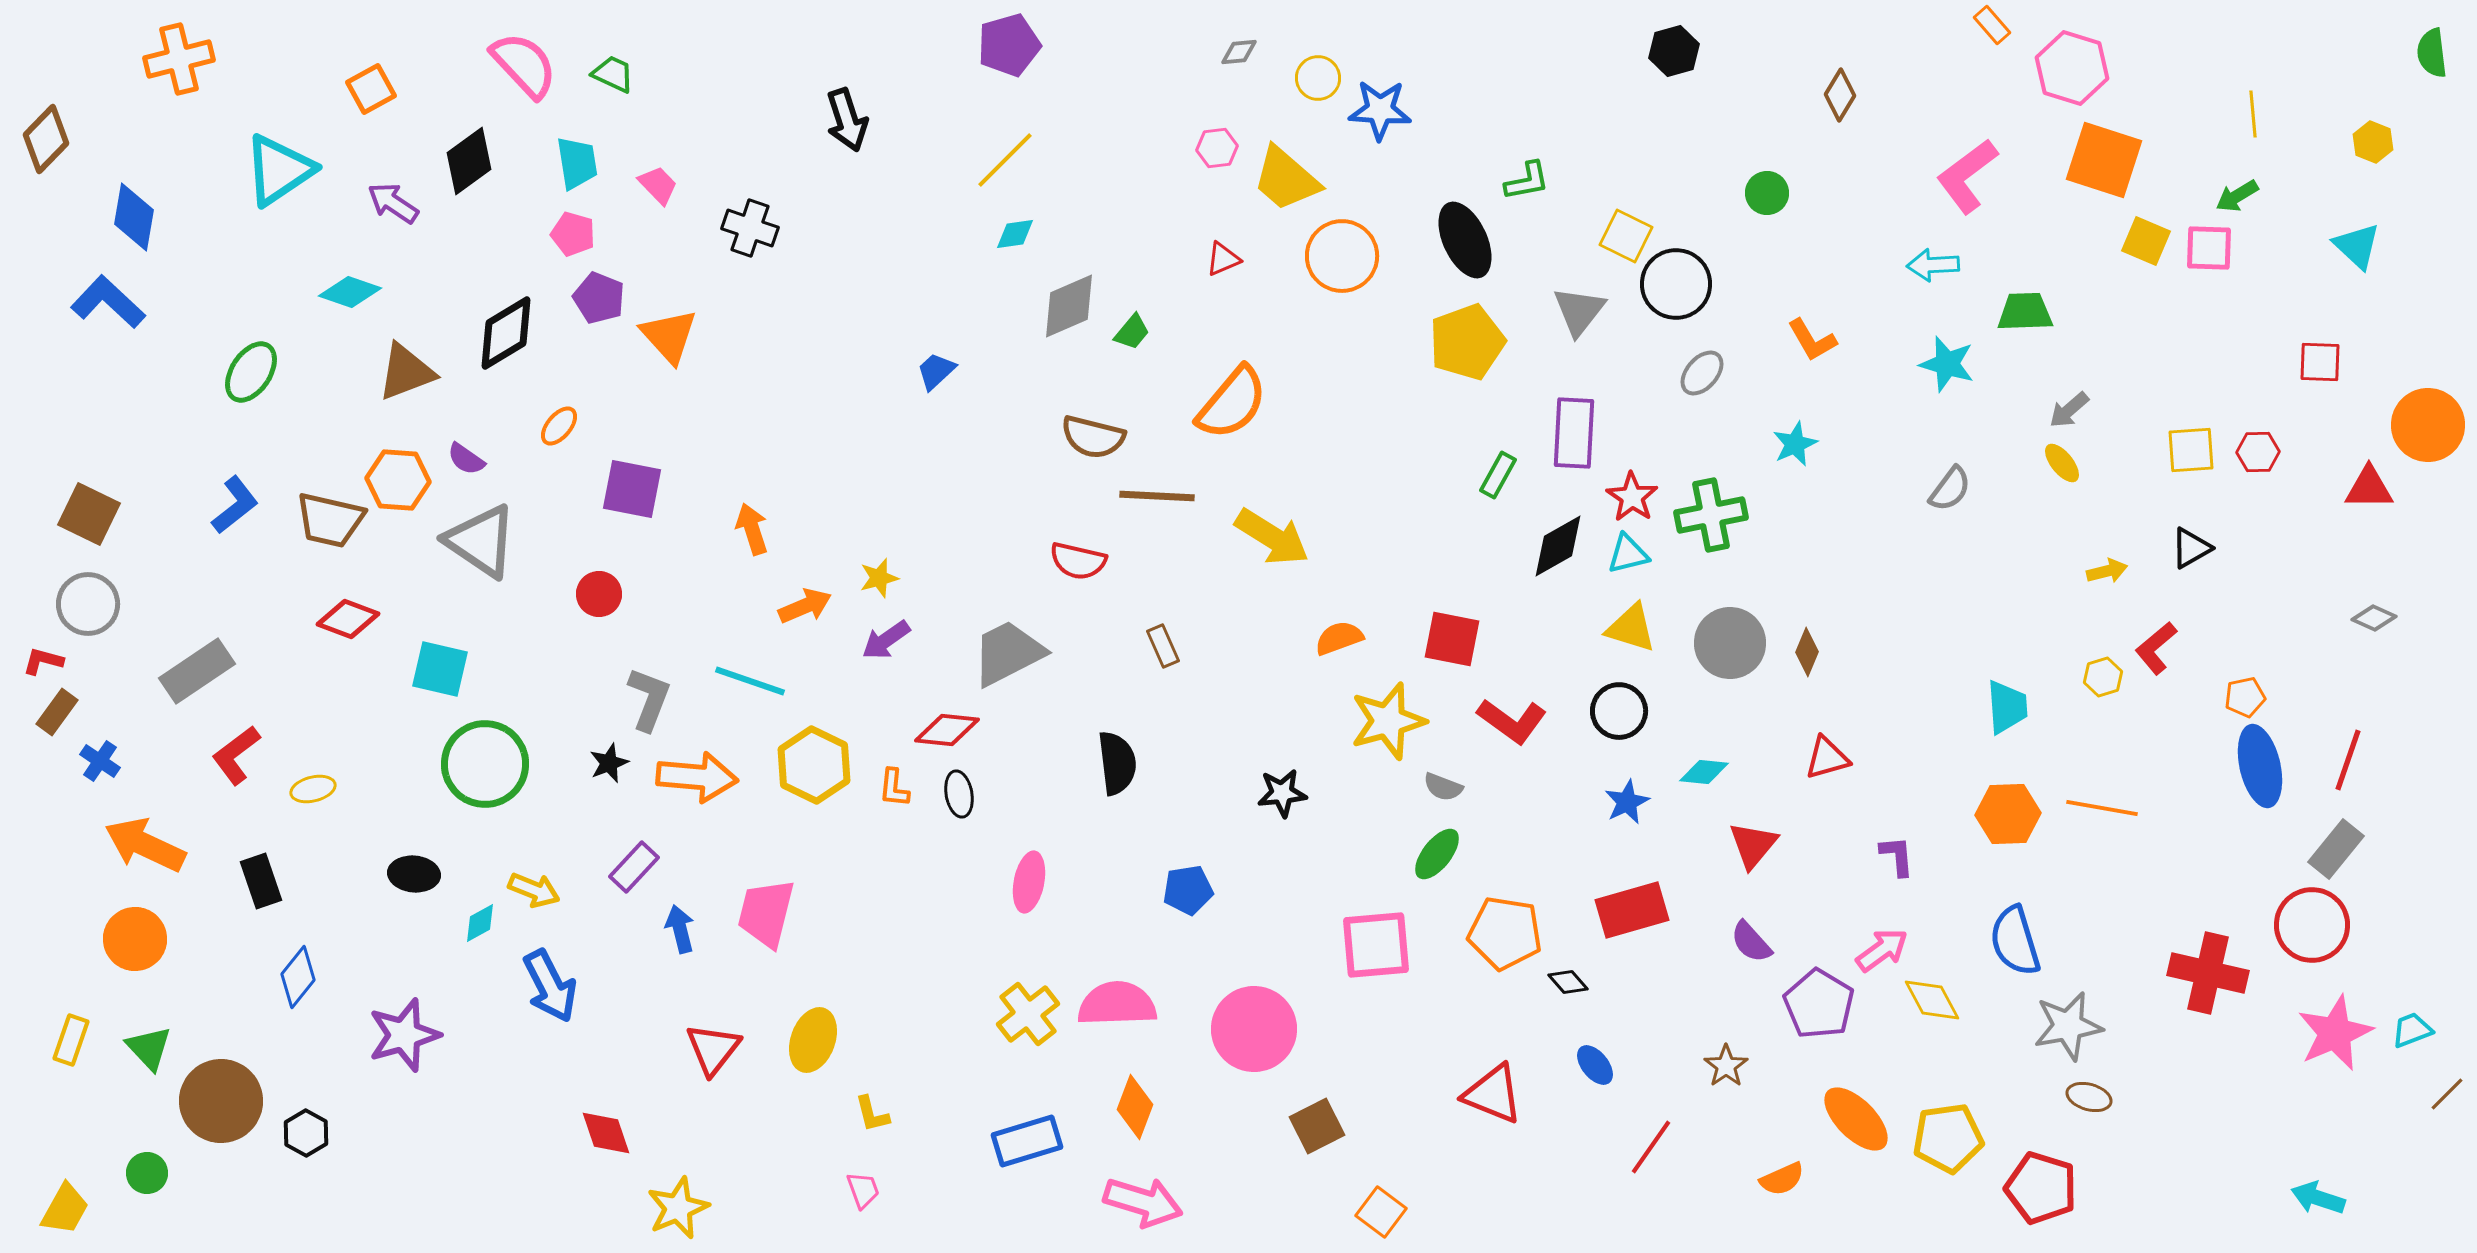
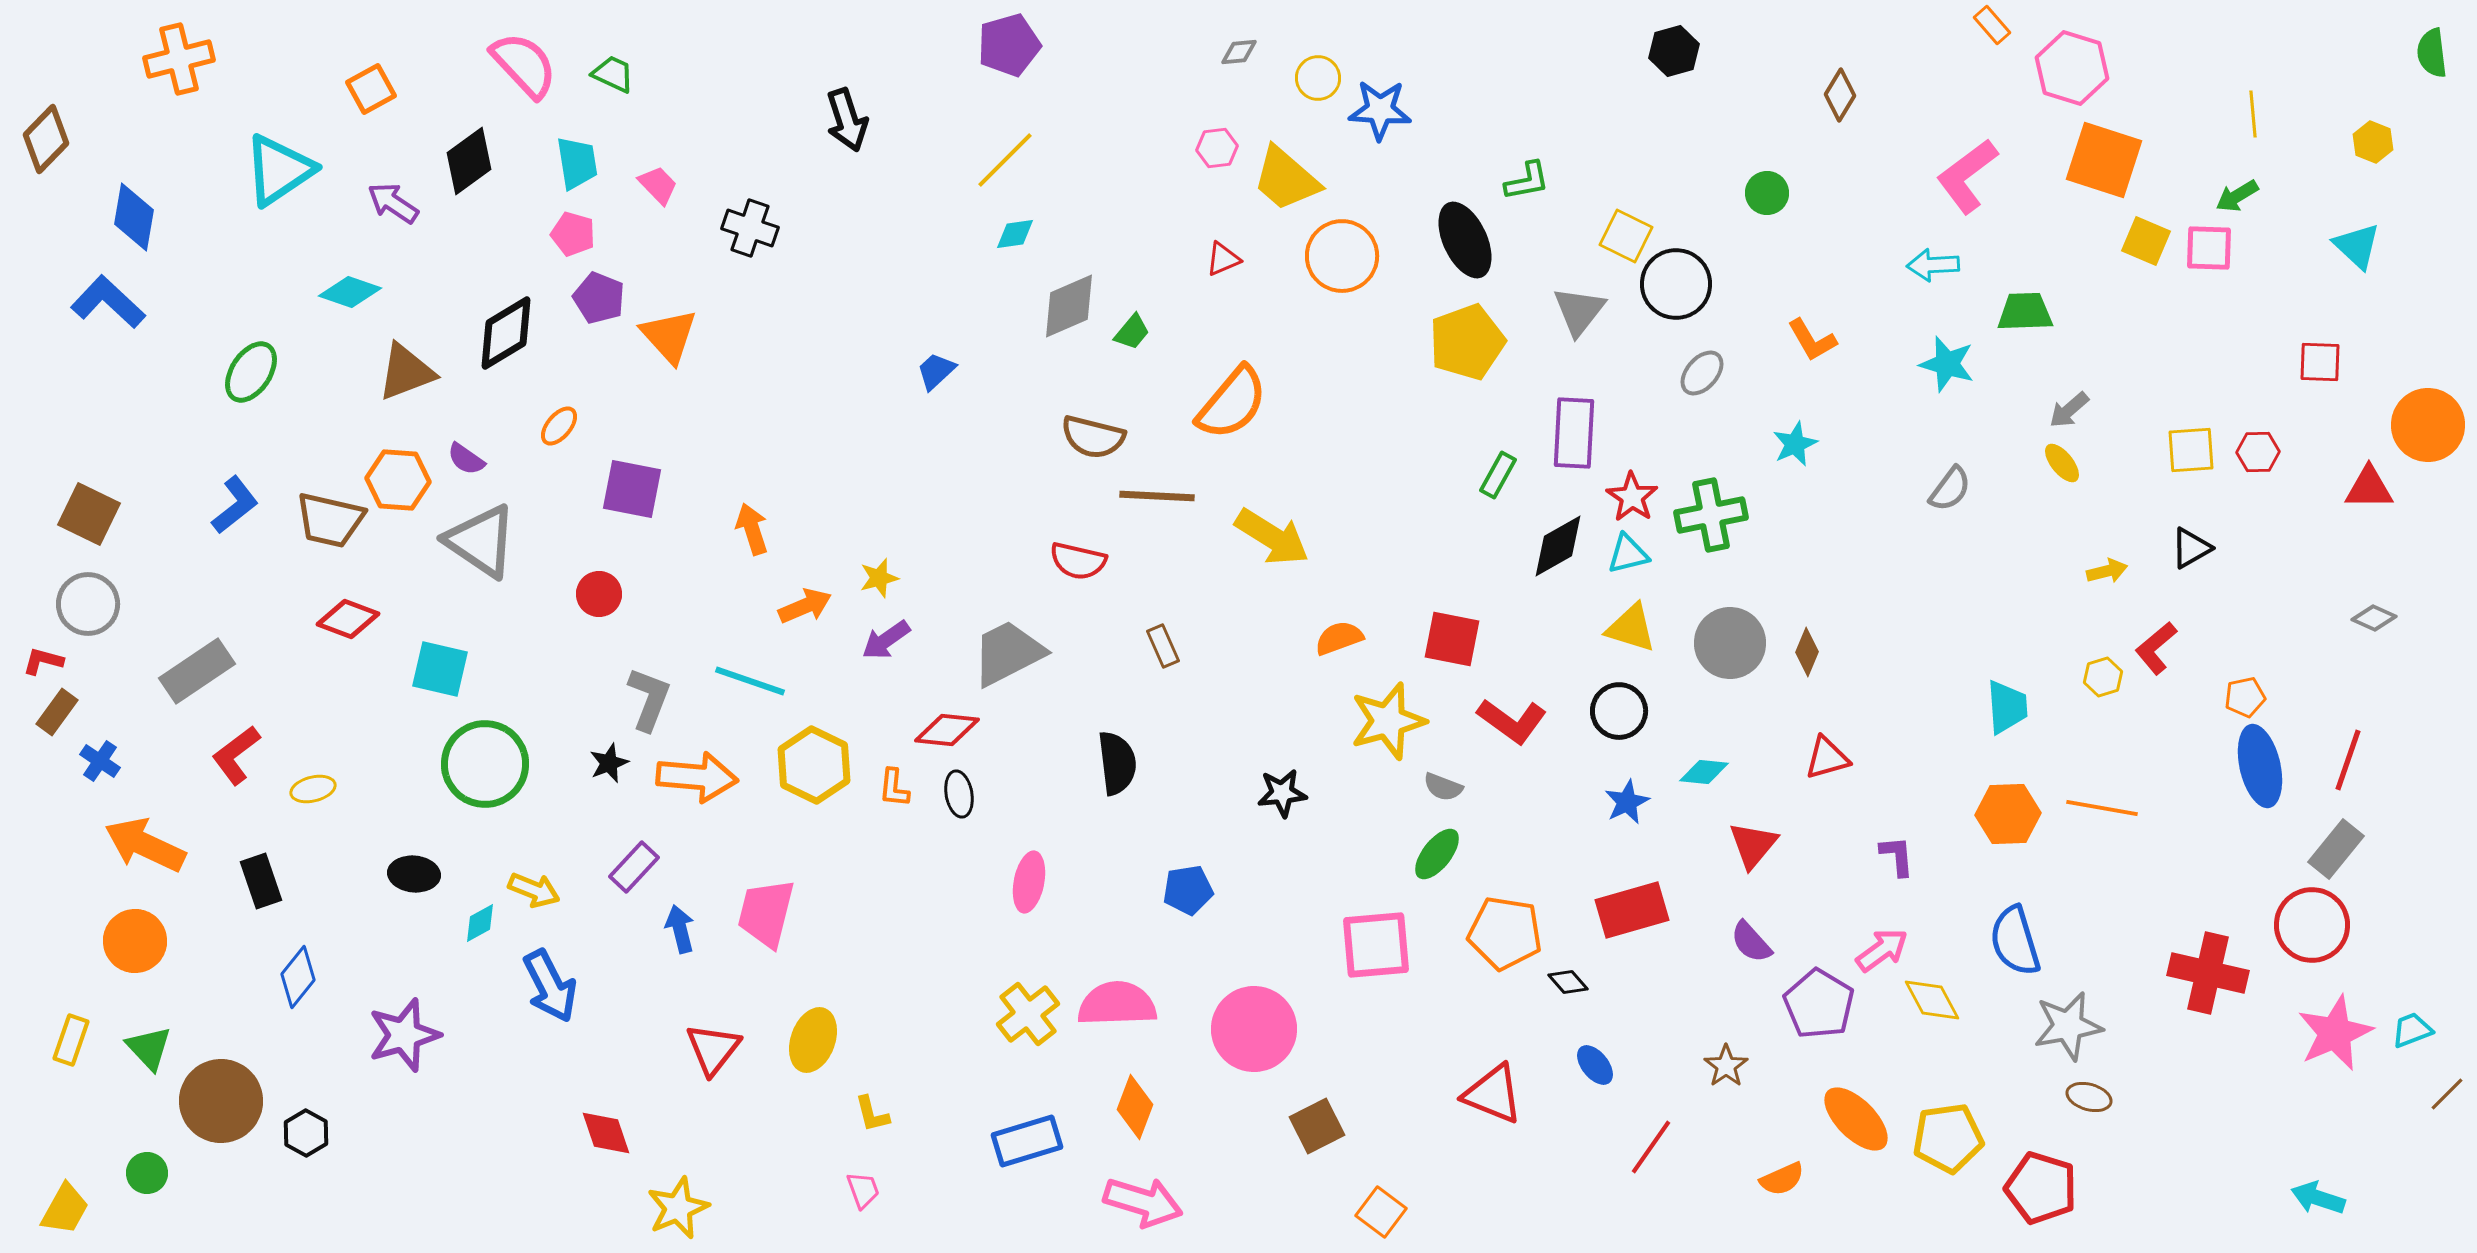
orange circle at (135, 939): moved 2 px down
